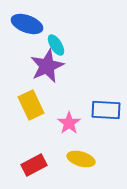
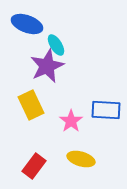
pink star: moved 2 px right, 2 px up
red rectangle: moved 1 px down; rotated 25 degrees counterclockwise
